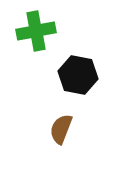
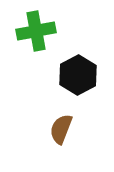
black hexagon: rotated 21 degrees clockwise
